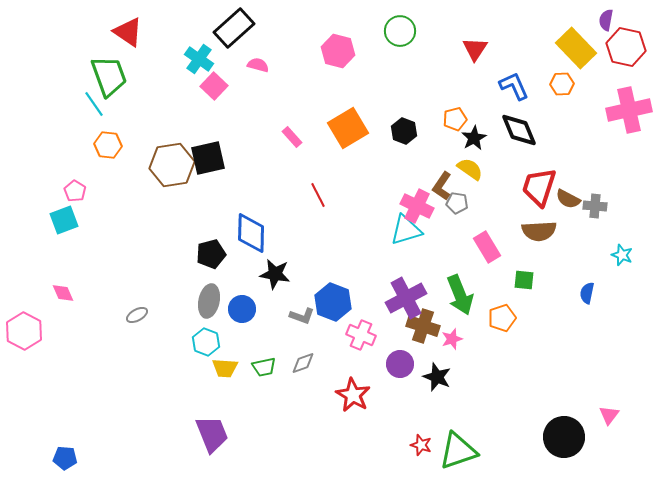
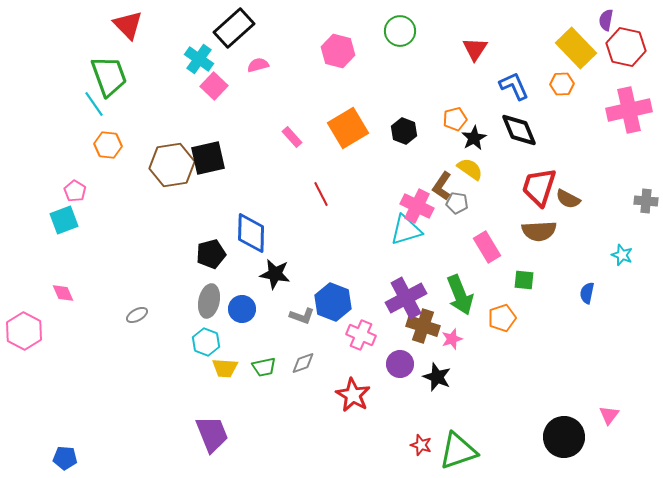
red triangle at (128, 32): moved 7 px up; rotated 12 degrees clockwise
pink semicircle at (258, 65): rotated 30 degrees counterclockwise
red line at (318, 195): moved 3 px right, 1 px up
gray cross at (595, 206): moved 51 px right, 5 px up
